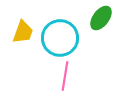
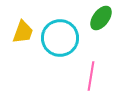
pink line: moved 26 px right
